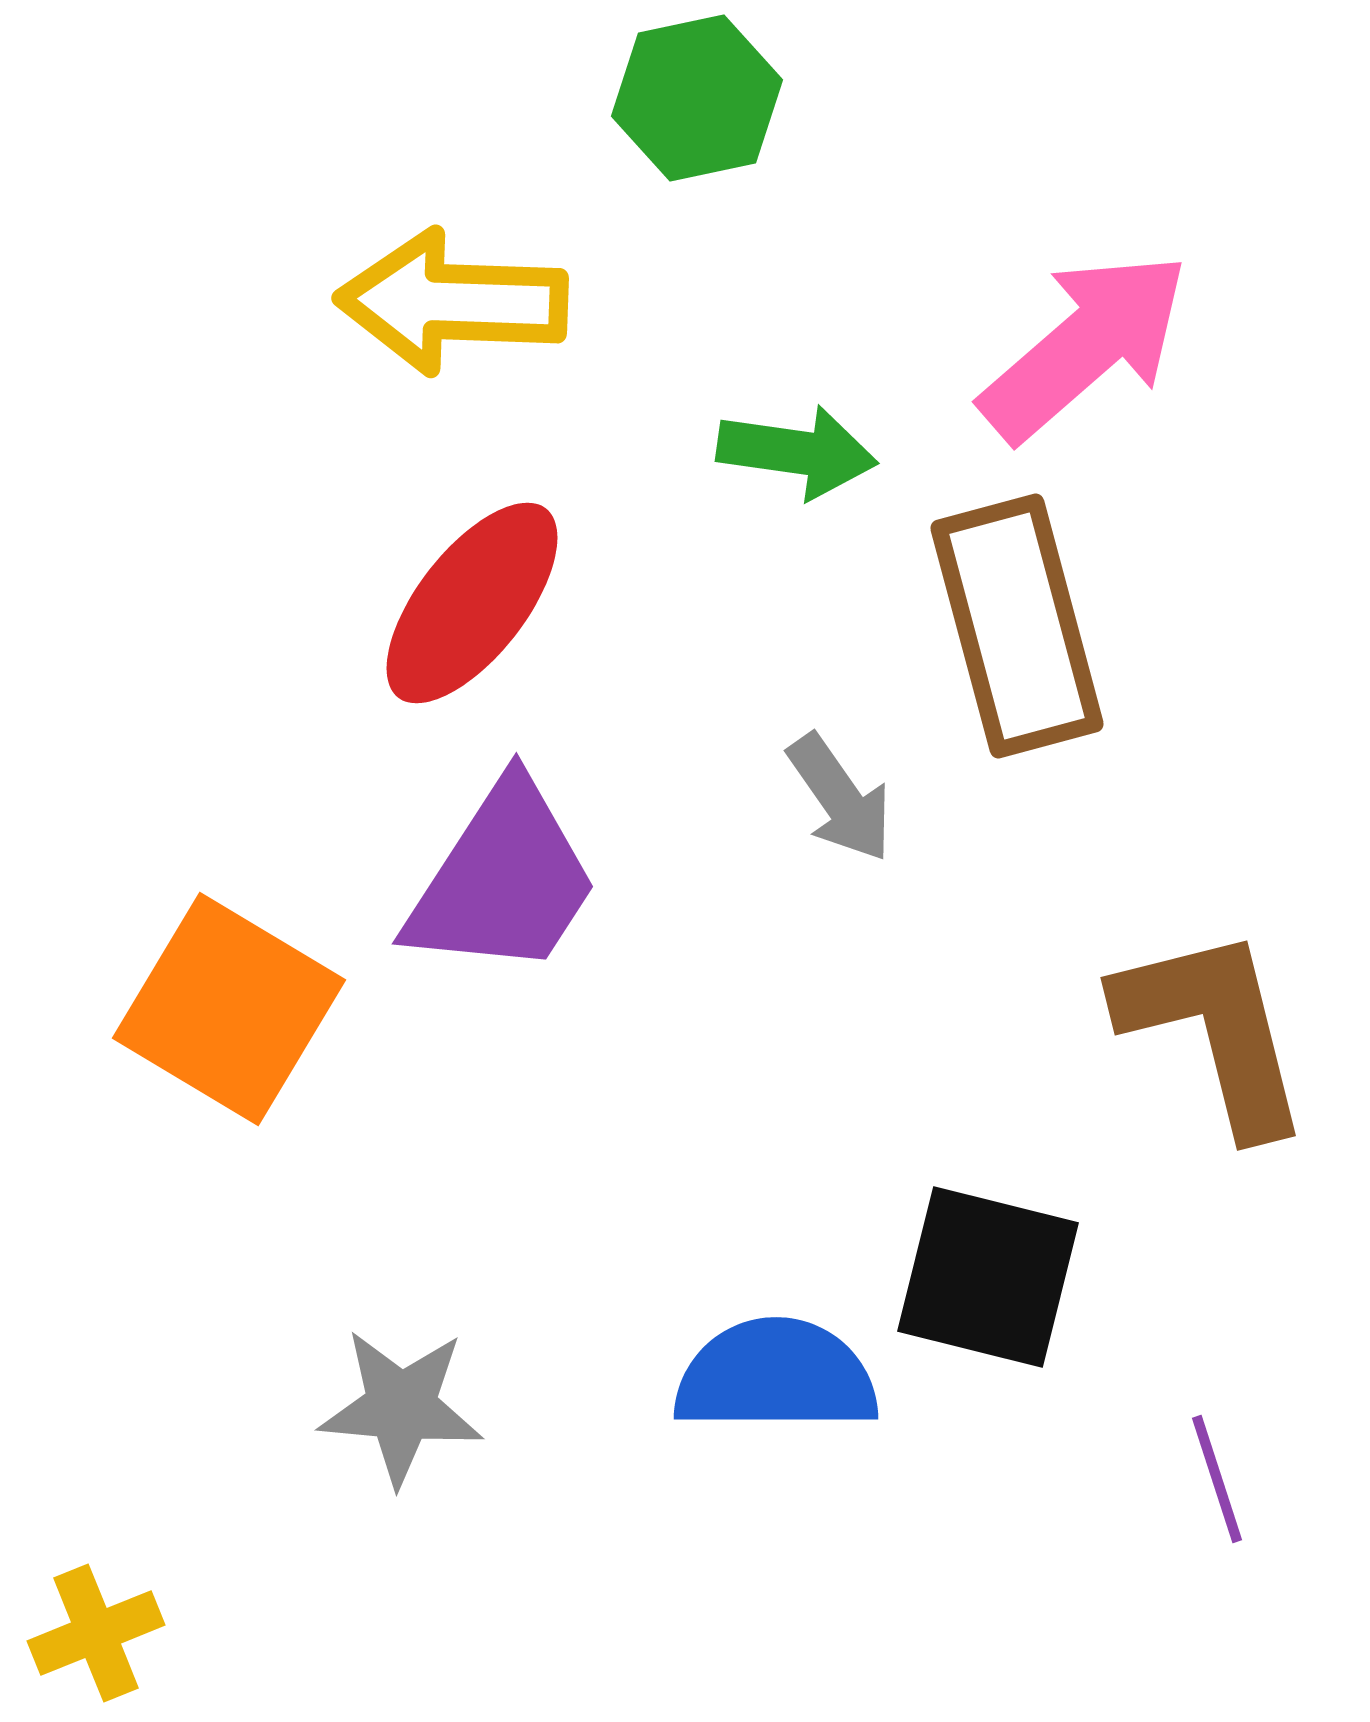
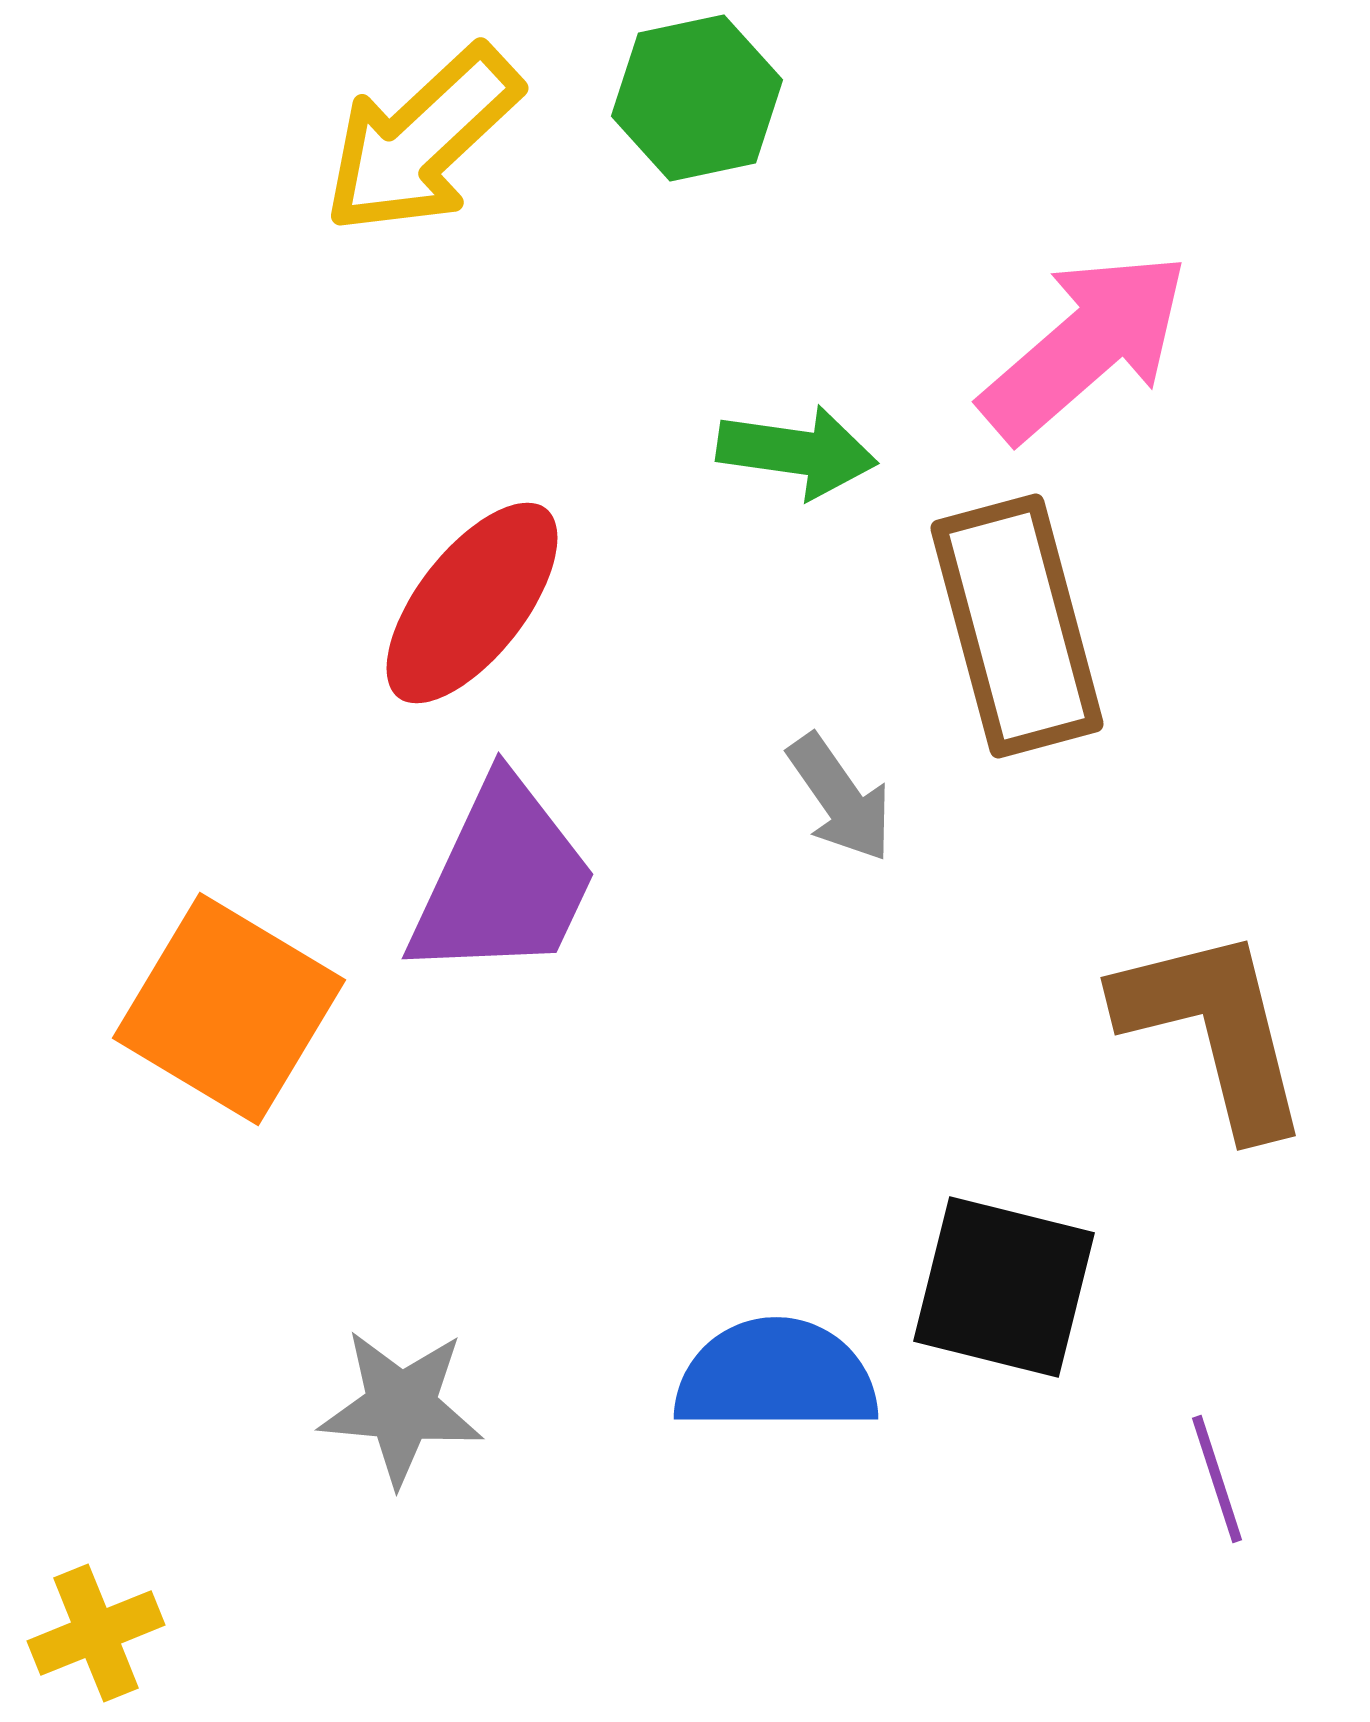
yellow arrow: moved 30 px left, 162 px up; rotated 45 degrees counterclockwise
purple trapezoid: rotated 8 degrees counterclockwise
black square: moved 16 px right, 10 px down
